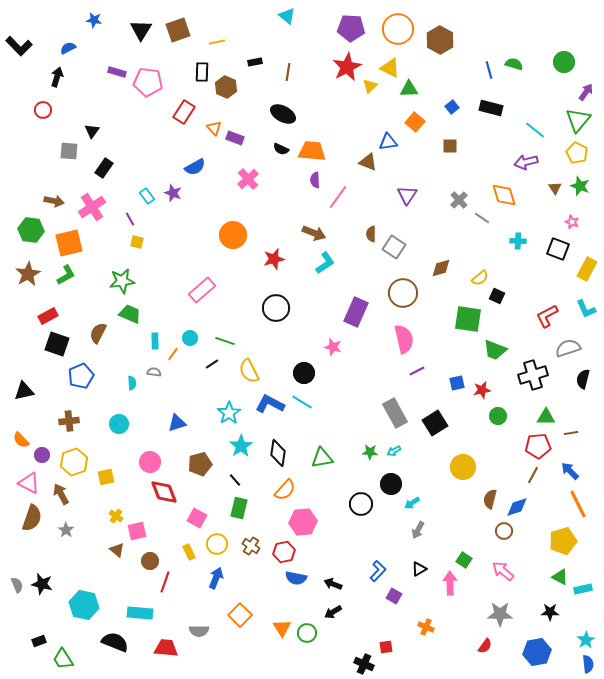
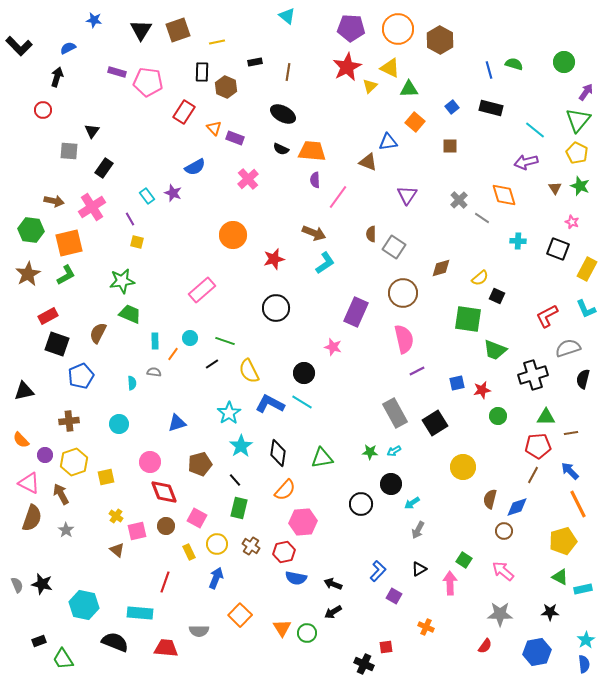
purple circle at (42, 455): moved 3 px right
brown circle at (150, 561): moved 16 px right, 35 px up
blue semicircle at (588, 664): moved 4 px left
